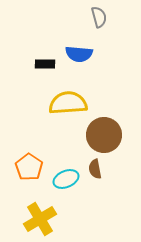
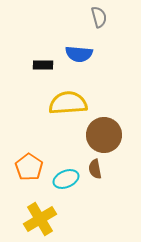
black rectangle: moved 2 px left, 1 px down
